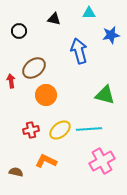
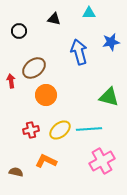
blue star: moved 7 px down
blue arrow: moved 1 px down
green triangle: moved 4 px right, 2 px down
